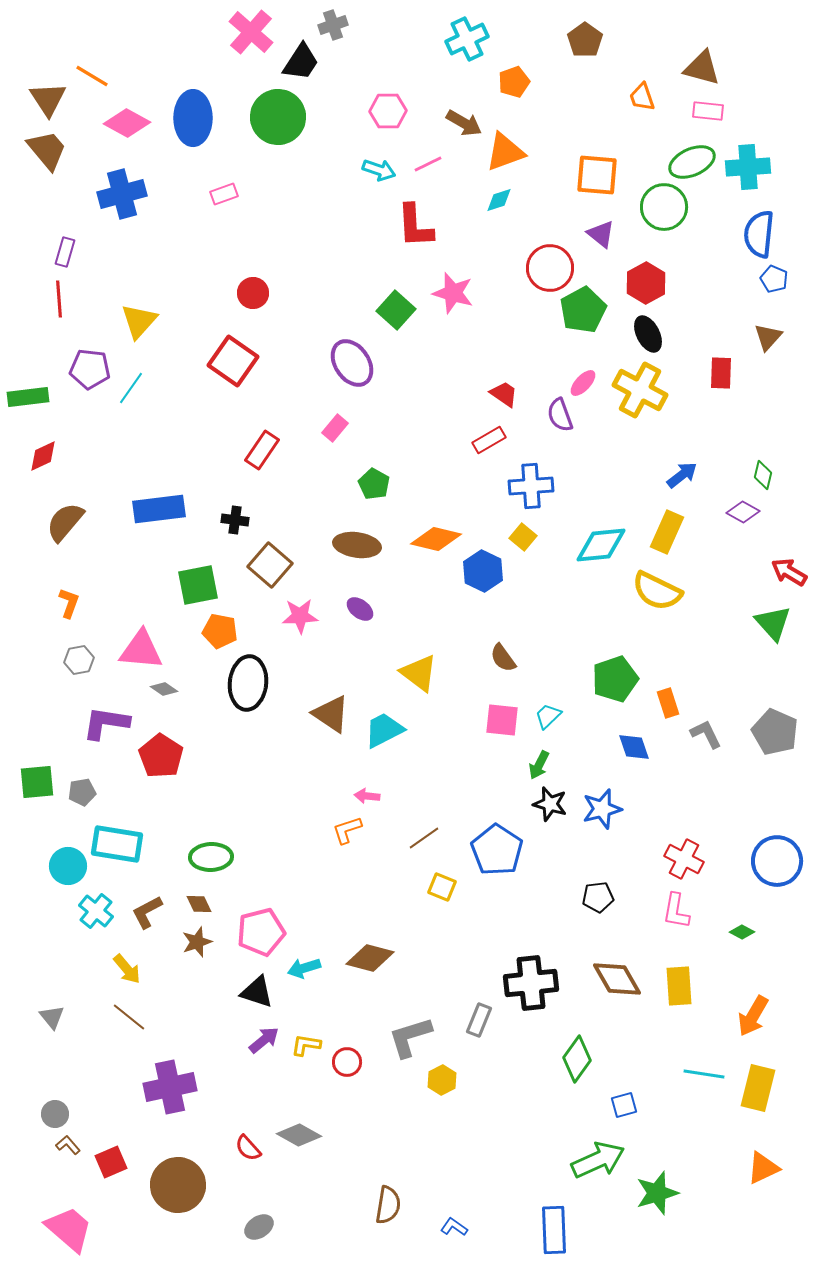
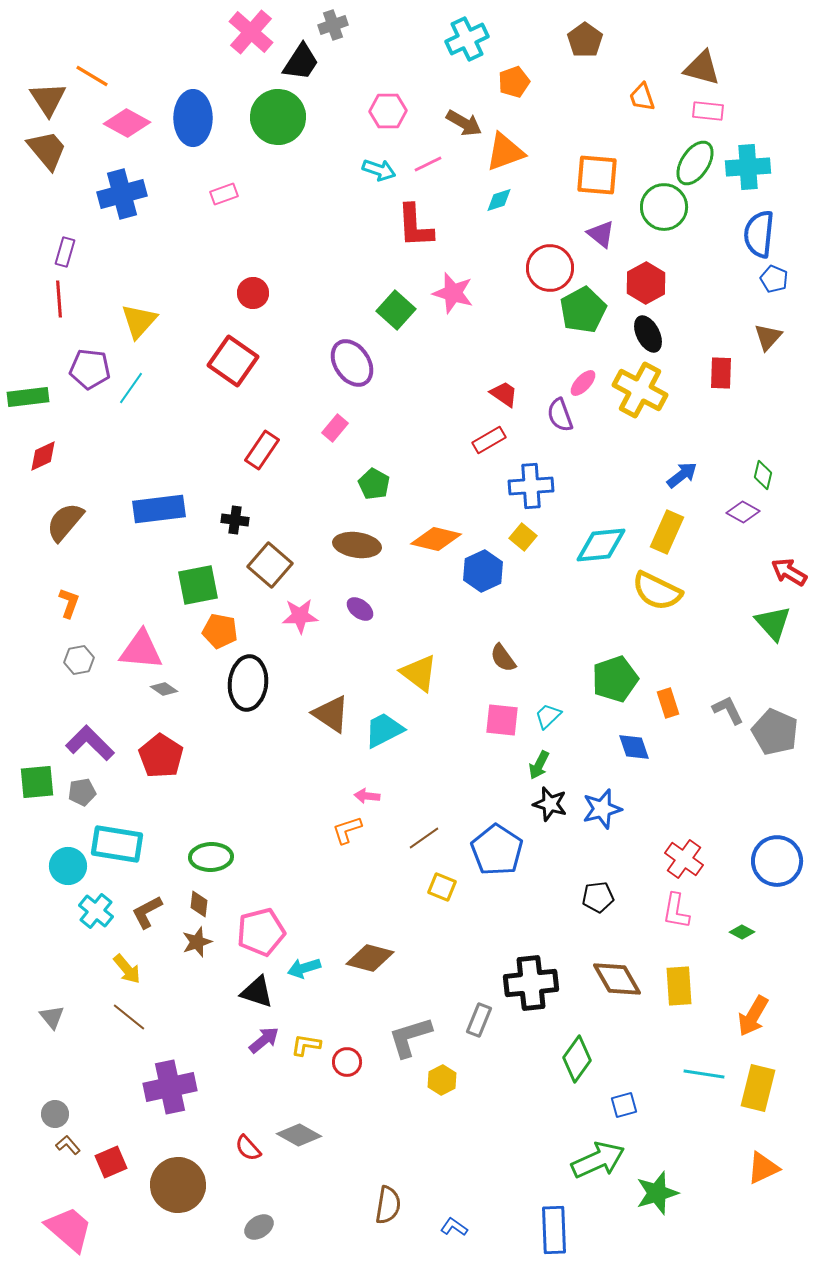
green ellipse at (692, 162): moved 3 px right, 1 px down; rotated 33 degrees counterclockwise
blue hexagon at (483, 571): rotated 9 degrees clockwise
purple L-shape at (106, 723): moved 16 px left, 20 px down; rotated 36 degrees clockwise
gray L-shape at (706, 734): moved 22 px right, 24 px up
red cross at (684, 859): rotated 9 degrees clockwise
brown diamond at (199, 904): rotated 32 degrees clockwise
